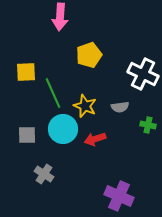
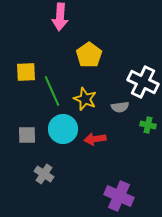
yellow pentagon: rotated 15 degrees counterclockwise
white cross: moved 8 px down
green line: moved 1 px left, 2 px up
yellow star: moved 7 px up
red arrow: rotated 10 degrees clockwise
